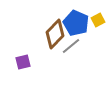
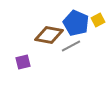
brown diamond: moved 6 px left, 1 px down; rotated 56 degrees clockwise
gray line: rotated 12 degrees clockwise
